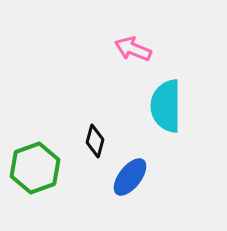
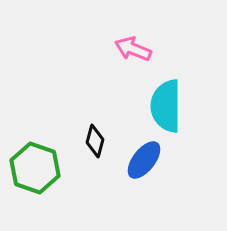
green hexagon: rotated 21 degrees counterclockwise
blue ellipse: moved 14 px right, 17 px up
